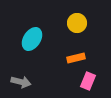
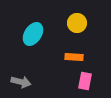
cyan ellipse: moved 1 px right, 5 px up
orange rectangle: moved 2 px left, 1 px up; rotated 18 degrees clockwise
pink rectangle: moved 3 px left; rotated 12 degrees counterclockwise
